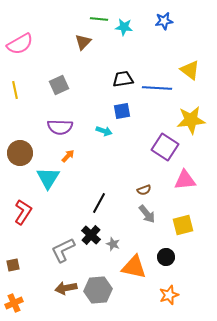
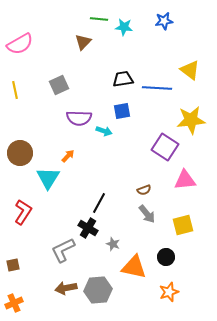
purple semicircle: moved 19 px right, 9 px up
black cross: moved 3 px left, 7 px up; rotated 12 degrees counterclockwise
orange star: moved 3 px up
